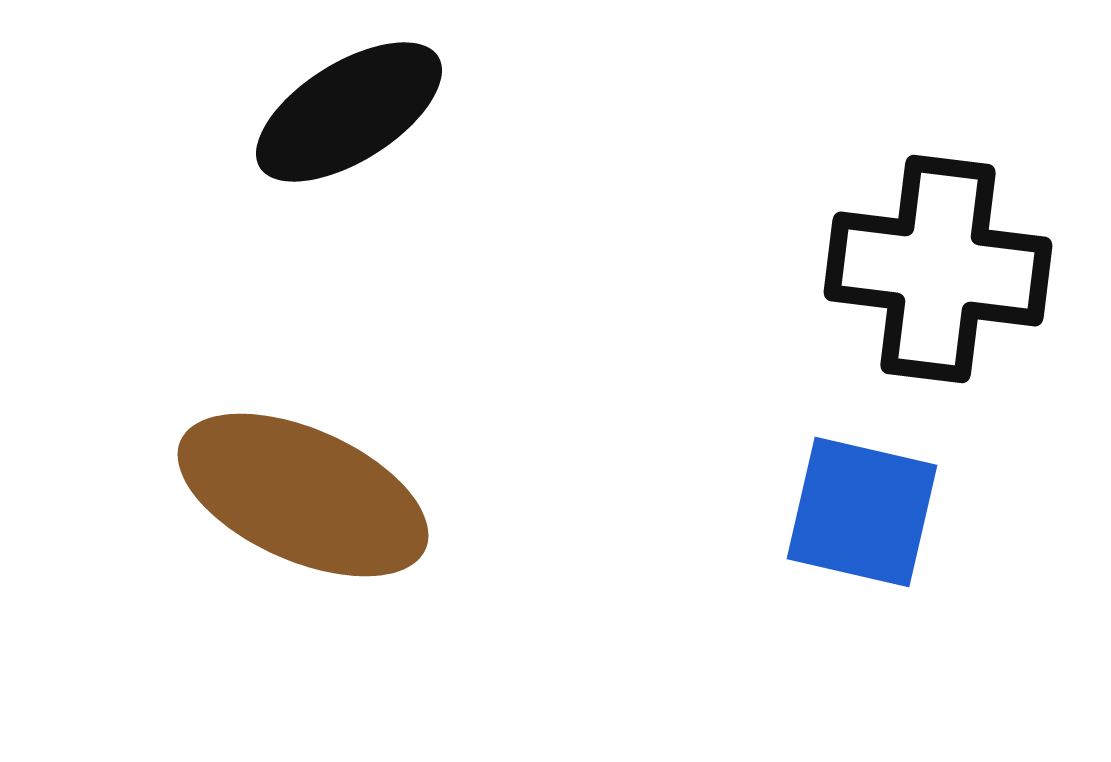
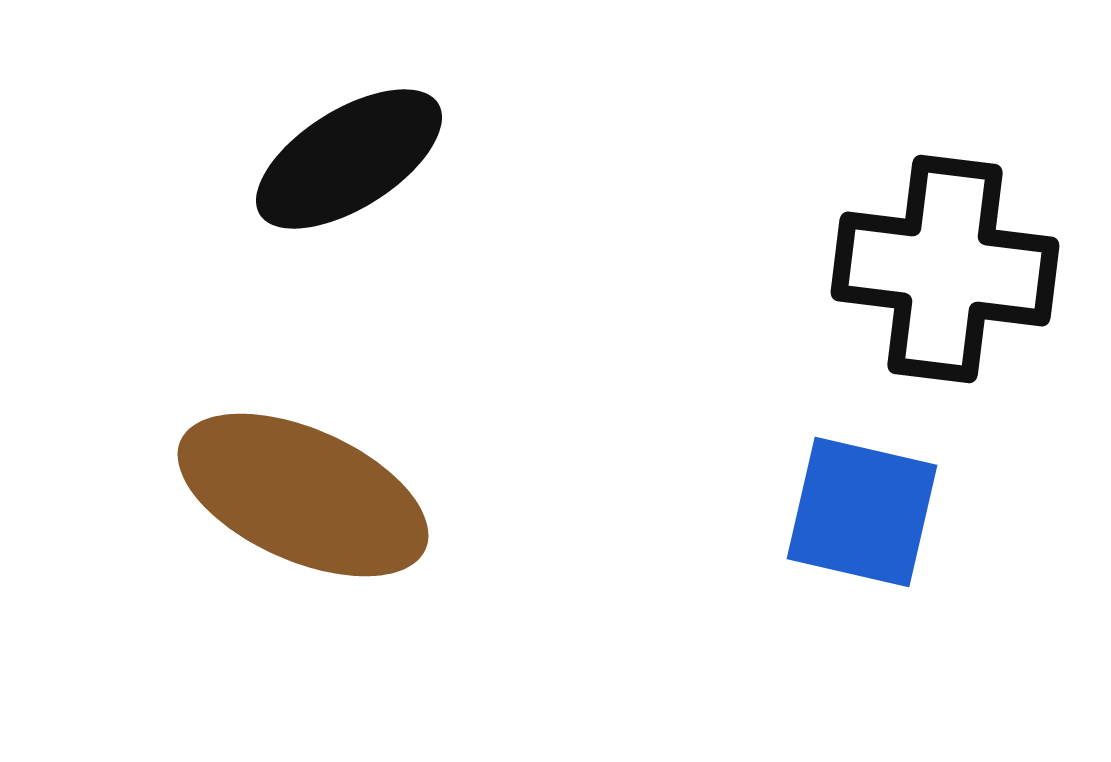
black ellipse: moved 47 px down
black cross: moved 7 px right
